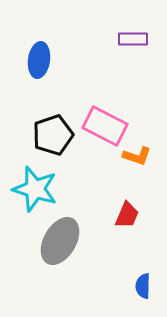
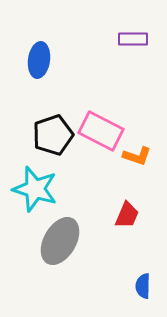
pink rectangle: moved 4 px left, 5 px down
